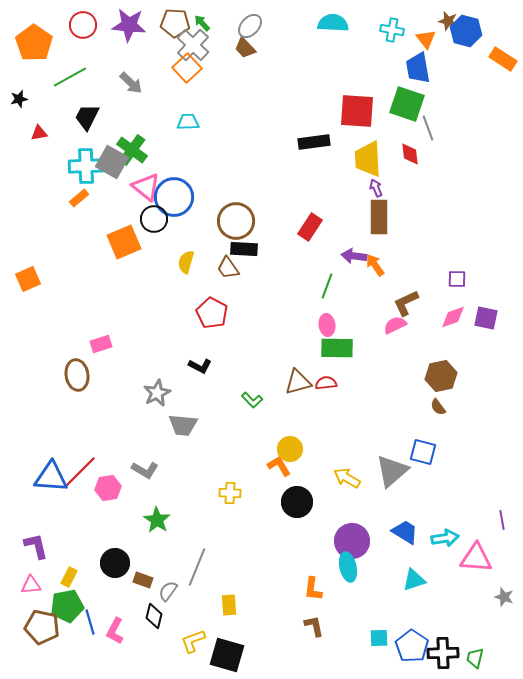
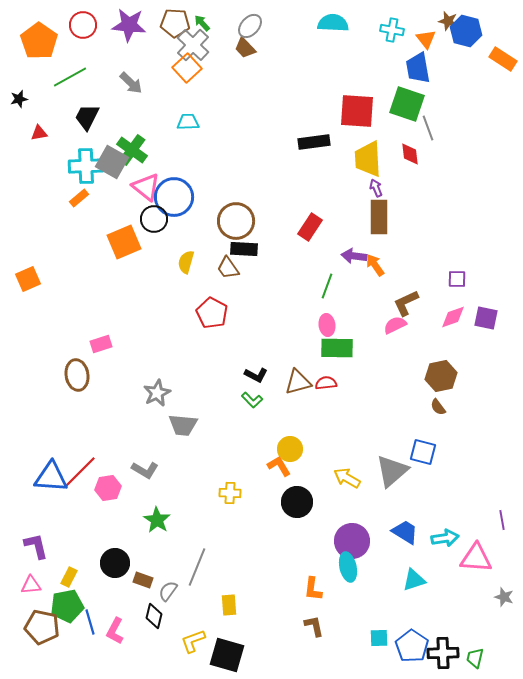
orange pentagon at (34, 43): moved 5 px right, 2 px up
black L-shape at (200, 366): moved 56 px right, 9 px down
